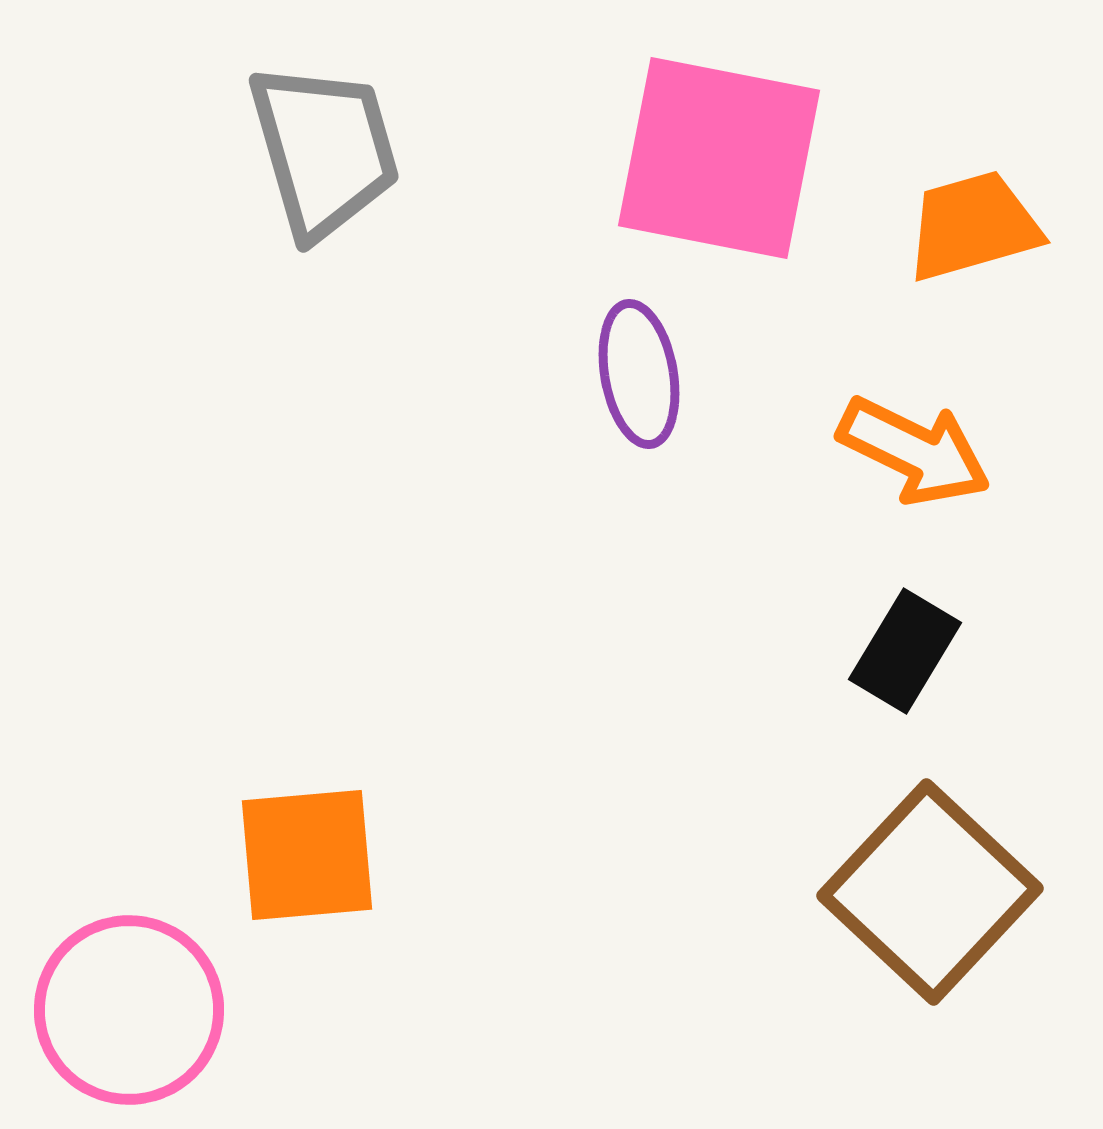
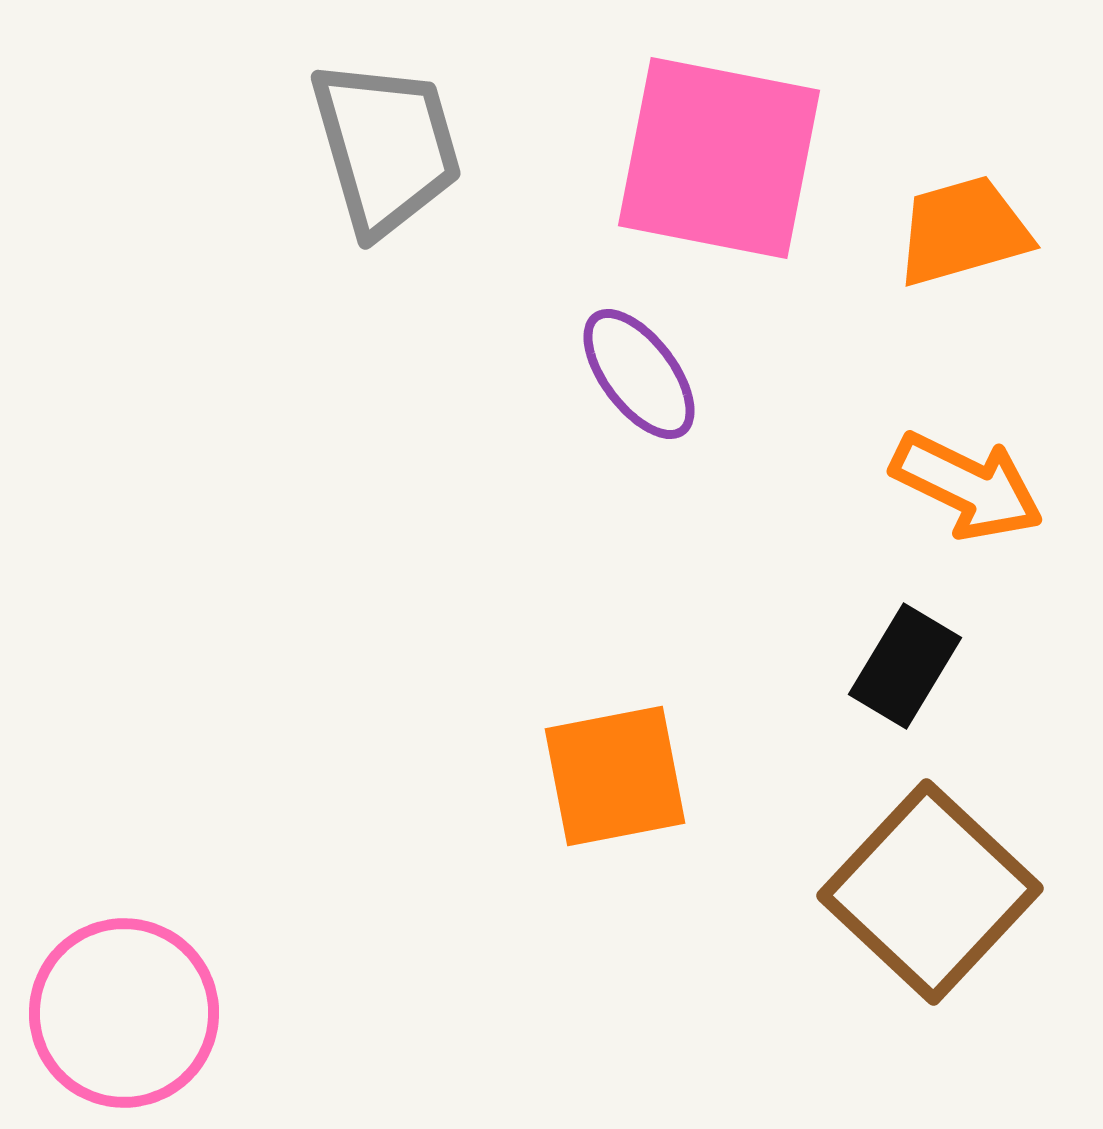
gray trapezoid: moved 62 px right, 3 px up
orange trapezoid: moved 10 px left, 5 px down
purple ellipse: rotated 27 degrees counterclockwise
orange arrow: moved 53 px right, 35 px down
black rectangle: moved 15 px down
orange square: moved 308 px right, 79 px up; rotated 6 degrees counterclockwise
pink circle: moved 5 px left, 3 px down
